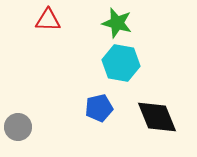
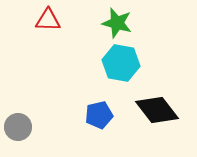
blue pentagon: moved 7 px down
black diamond: moved 7 px up; rotated 15 degrees counterclockwise
